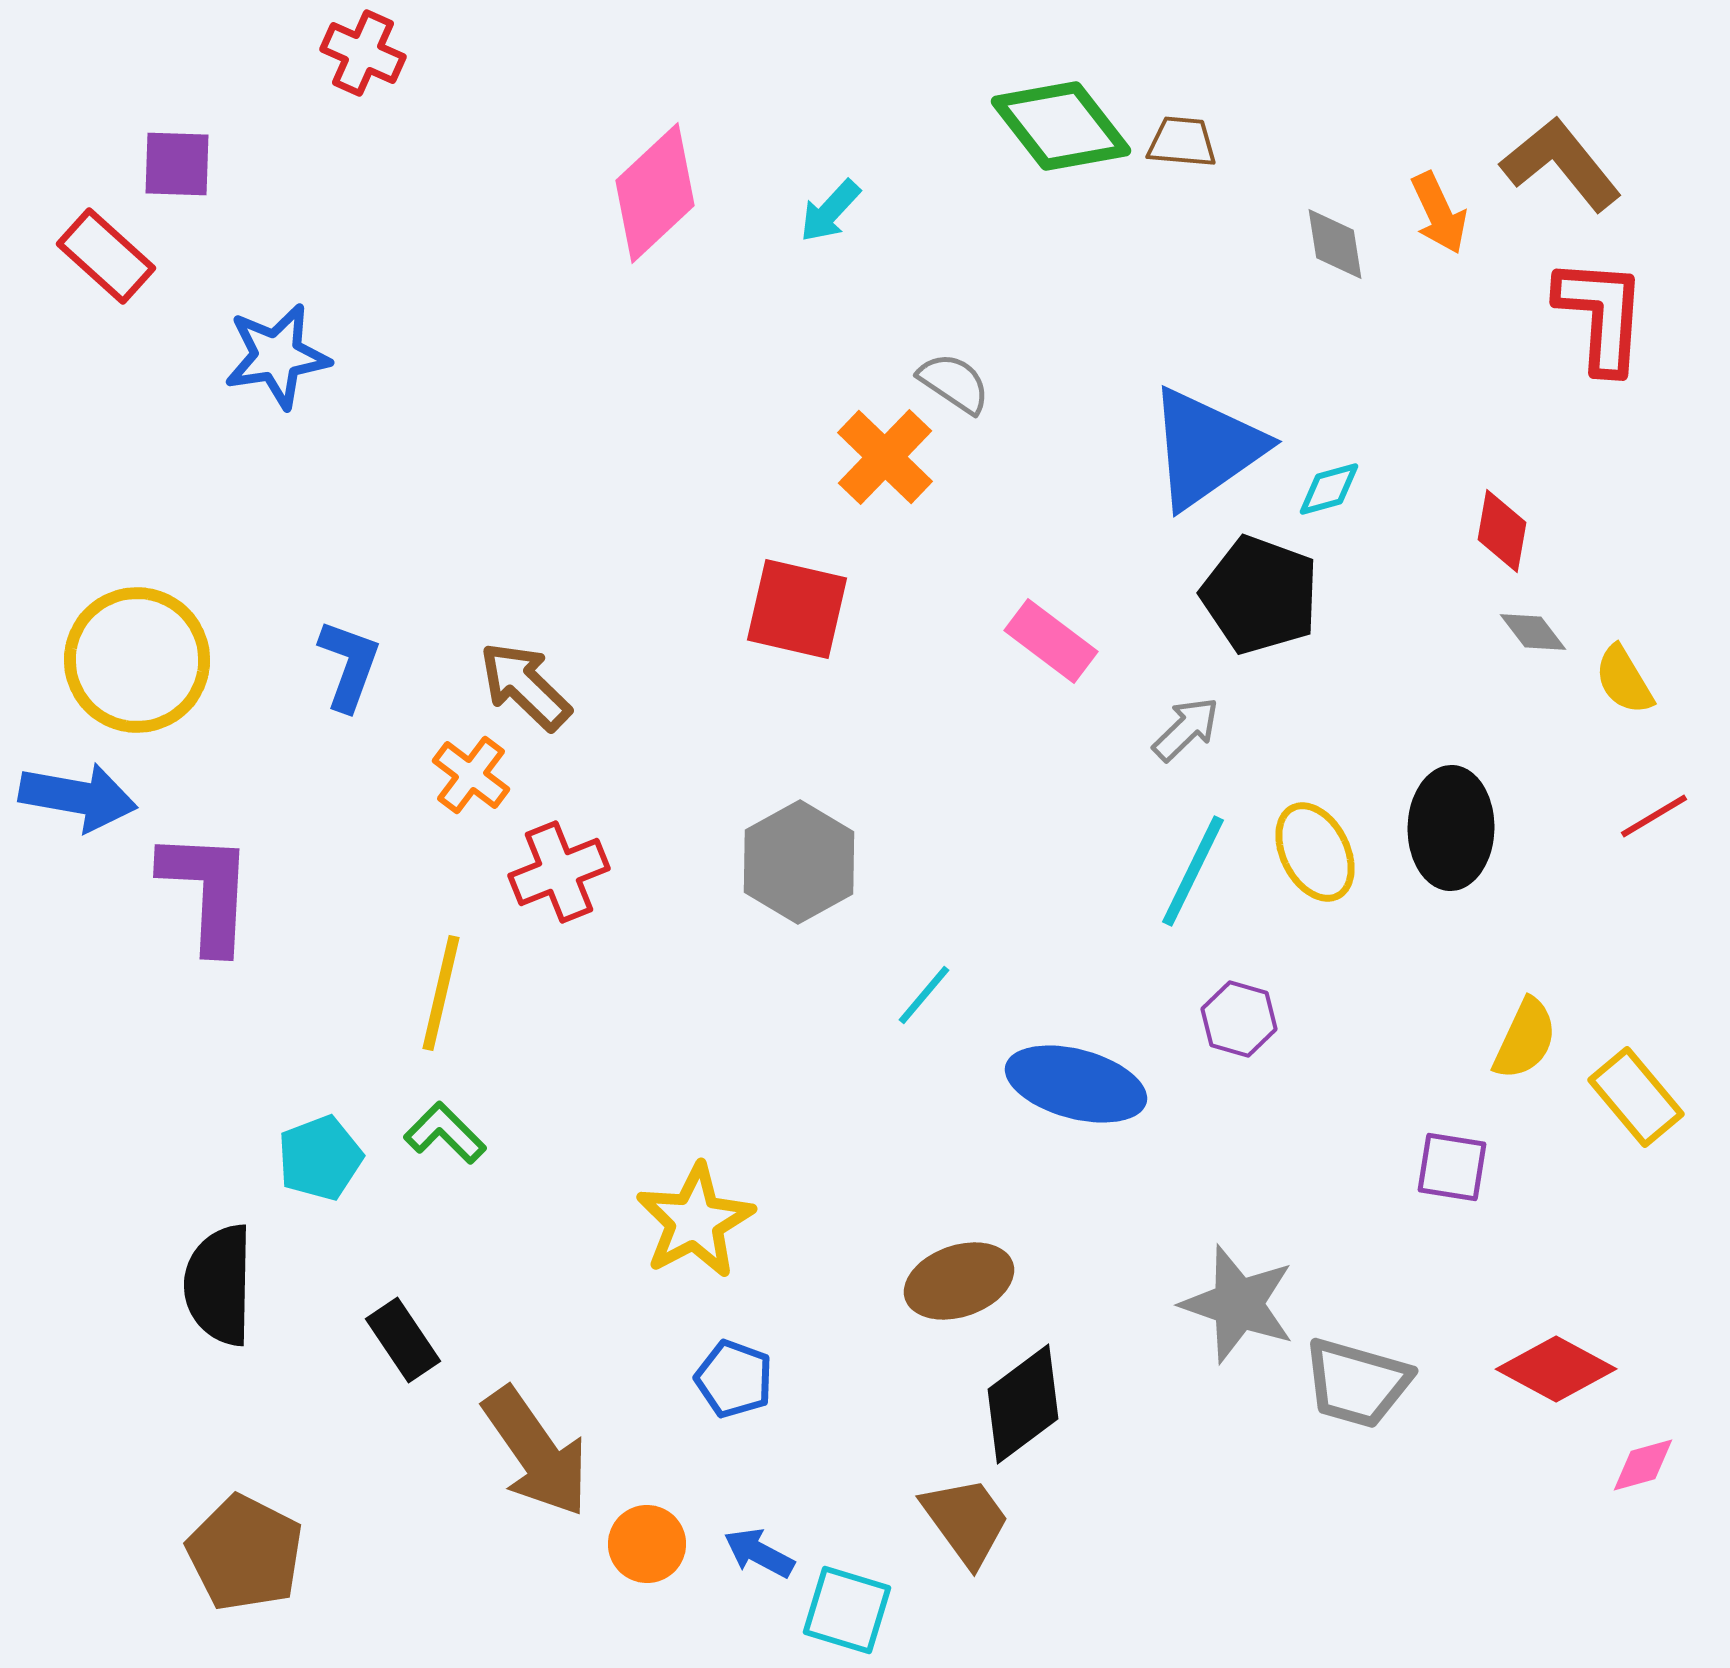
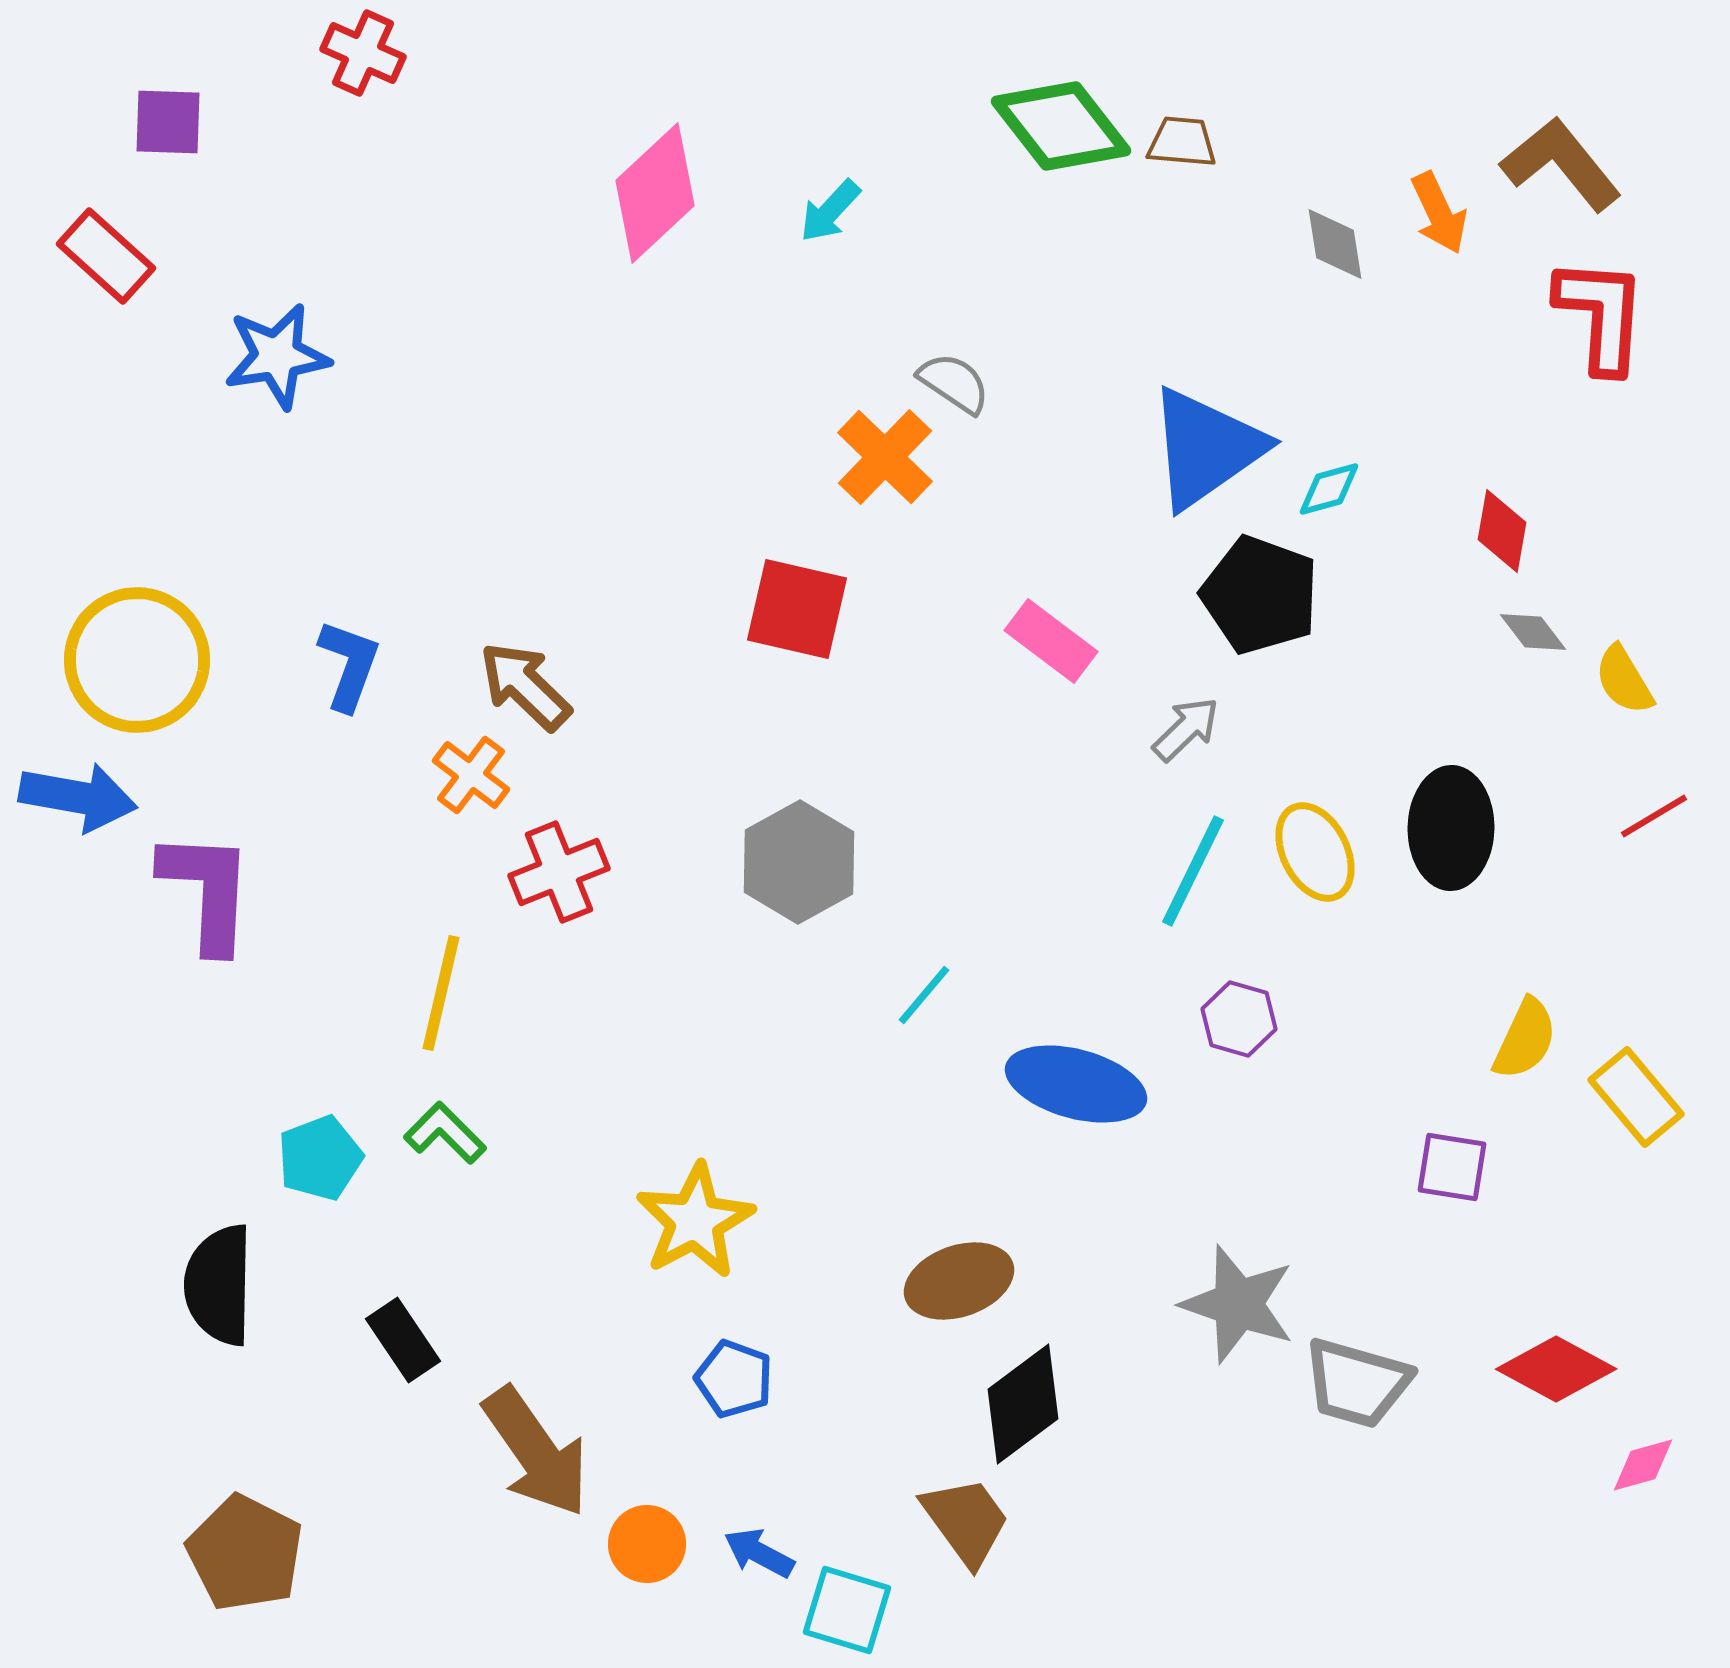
purple square at (177, 164): moved 9 px left, 42 px up
